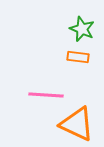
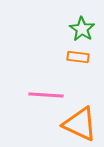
green star: rotated 10 degrees clockwise
orange triangle: moved 3 px right
